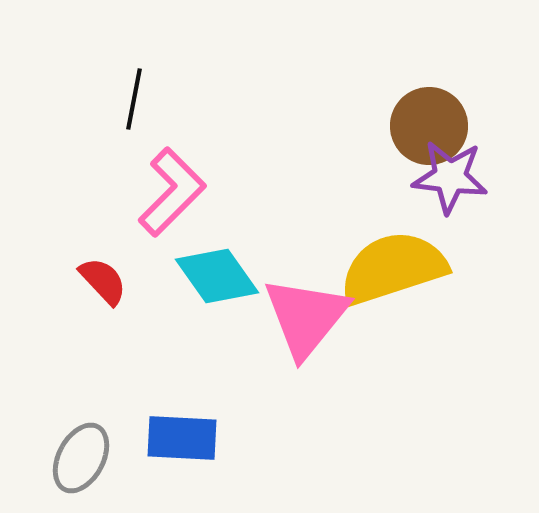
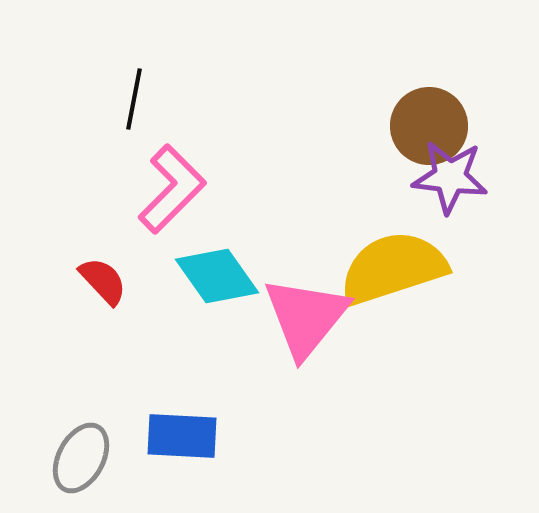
pink L-shape: moved 3 px up
blue rectangle: moved 2 px up
